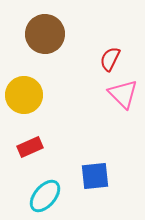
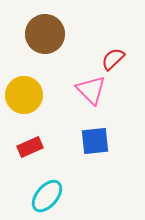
red semicircle: moved 3 px right; rotated 20 degrees clockwise
pink triangle: moved 32 px left, 4 px up
blue square: moved 35 px up
cyan ellipse: moved 2 px right
